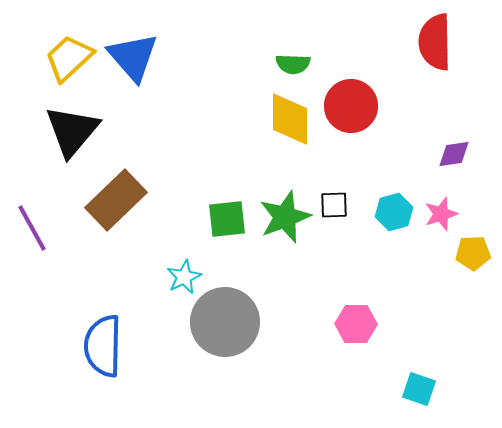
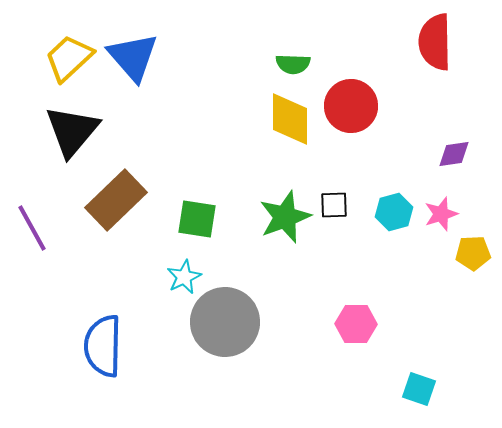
green square: moved 30 px left; rotated 15 degrees clockwise
